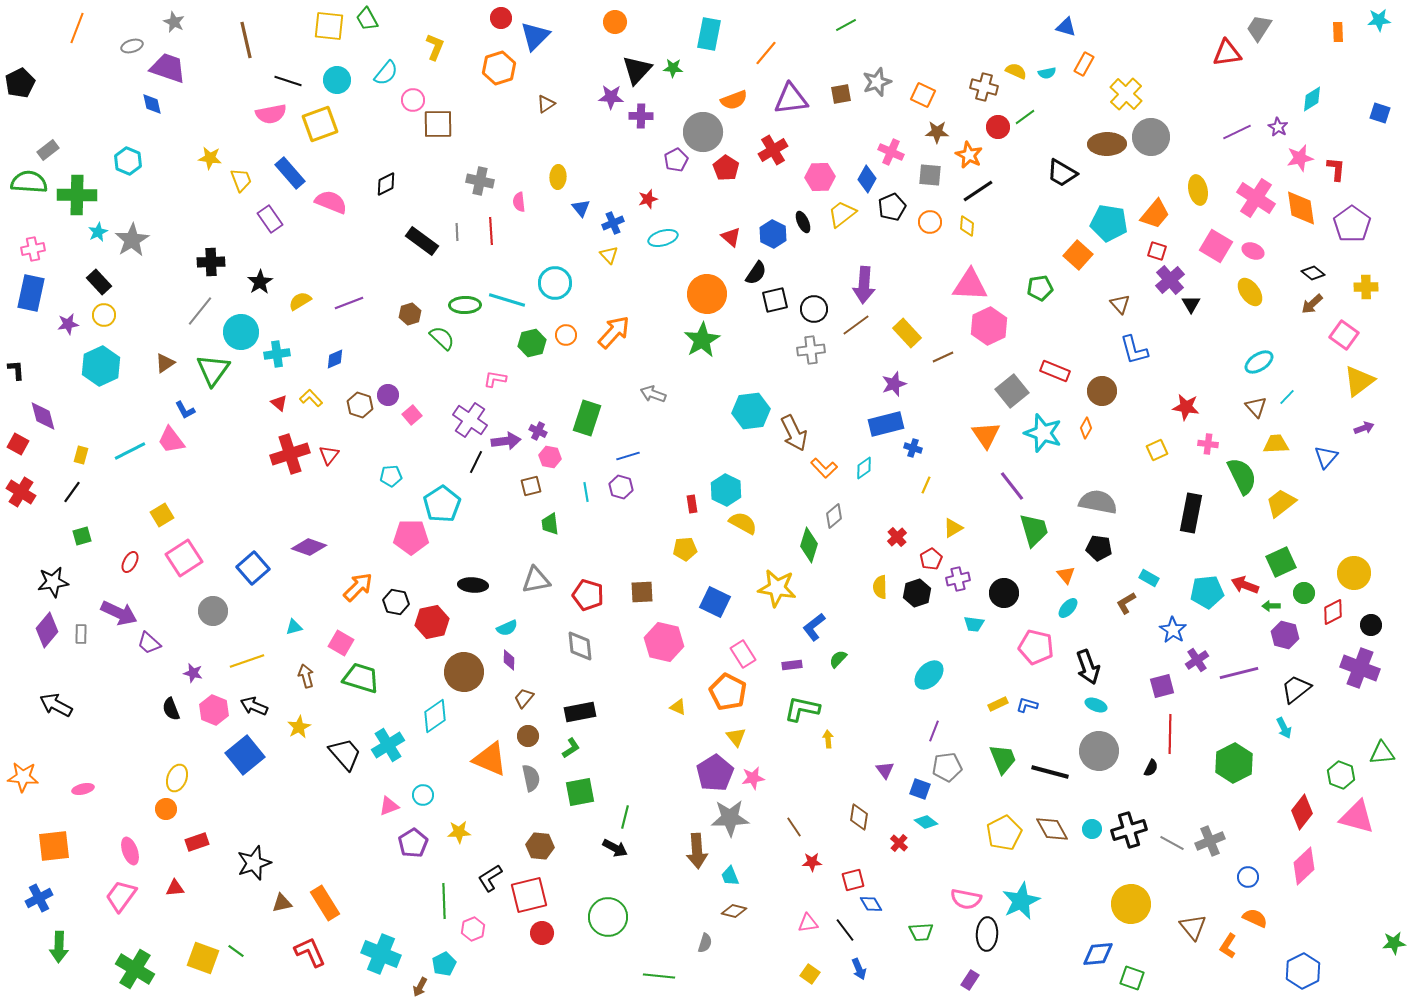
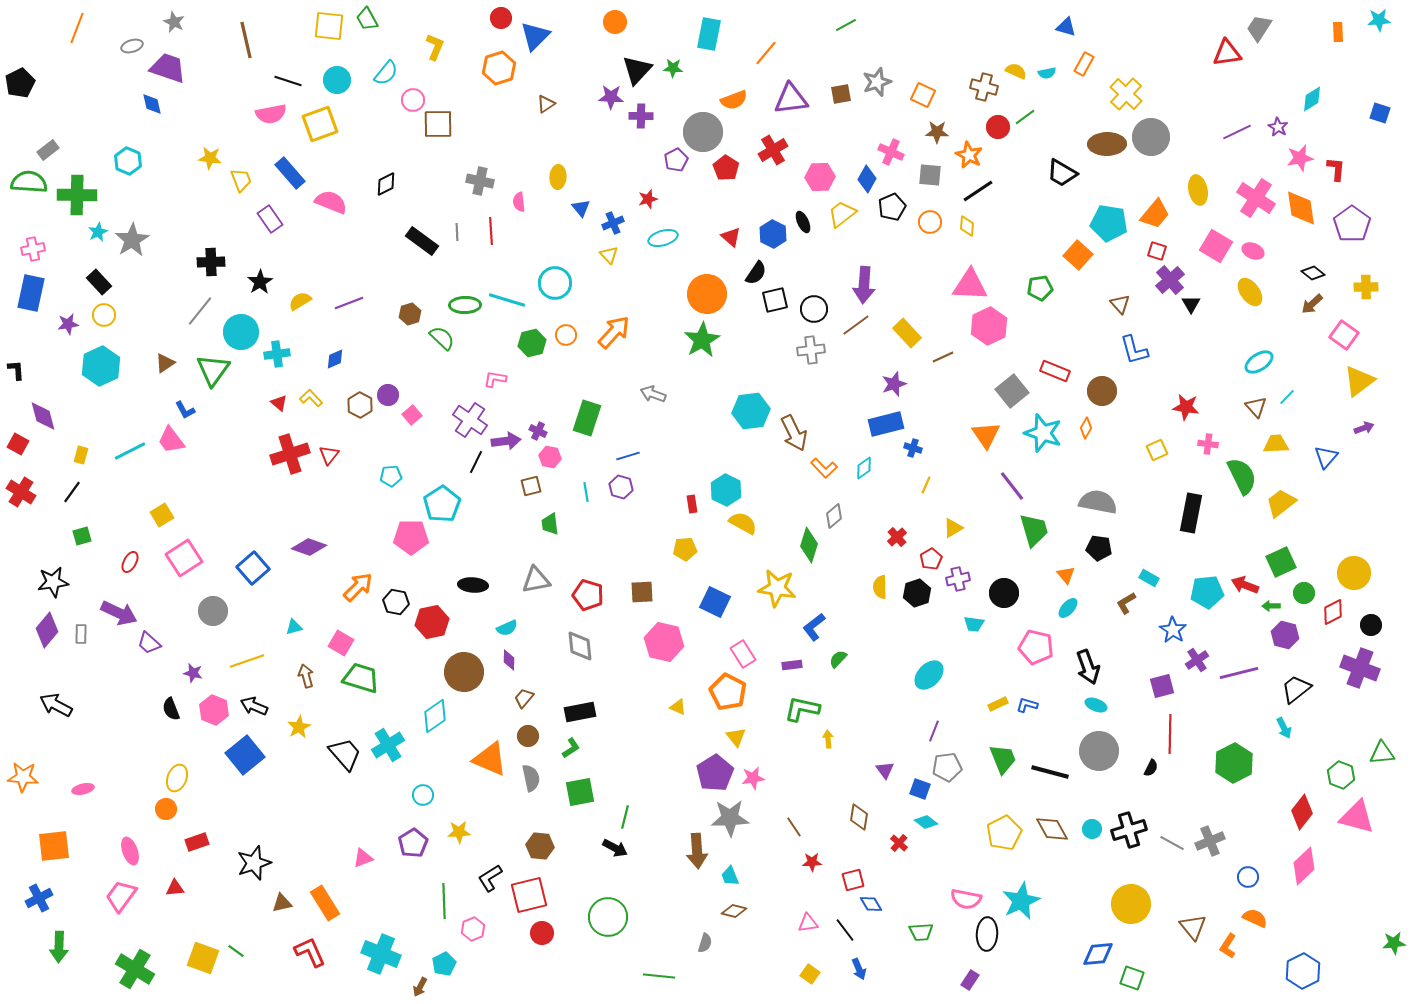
brown hexagon at (360, 405): rotated 10 degrees clockwise
pink triangle at (389, 806): moved 26 px left, 52 px down
